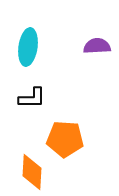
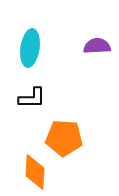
cyan ellipse: moved 2 px right, 1 px down
orange pentagon: moved 1 px left, 1 px up
orange diamond: moved 3 px right
